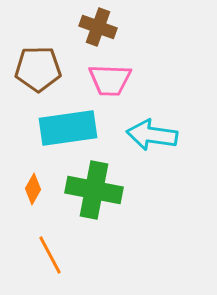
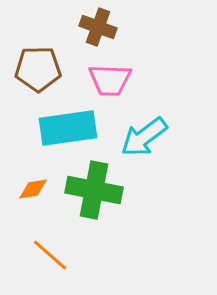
cyan arrow: moved 8 px left, 2 px down; rotated 45 degrees counterclockwise
orange diamond: rotated 52 degrees clockwise
orange line: rotated 21 degrees counterclockwise
